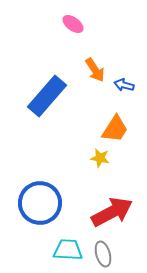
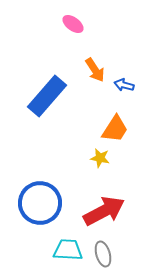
red arrow: moved 8 px left, 1 px up
